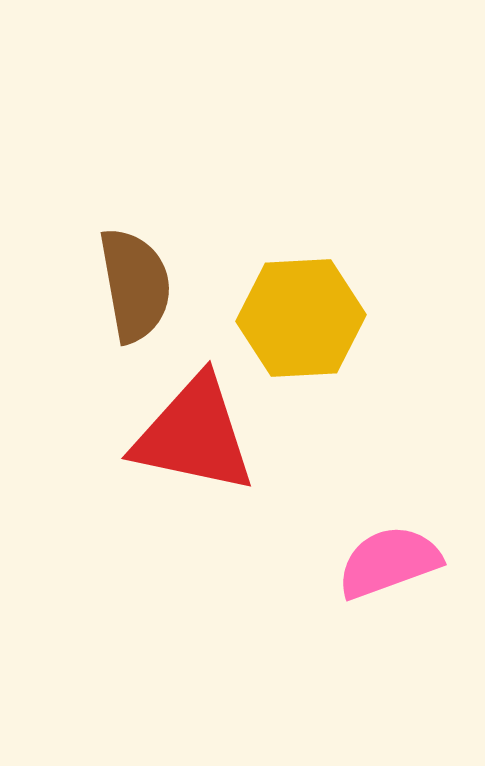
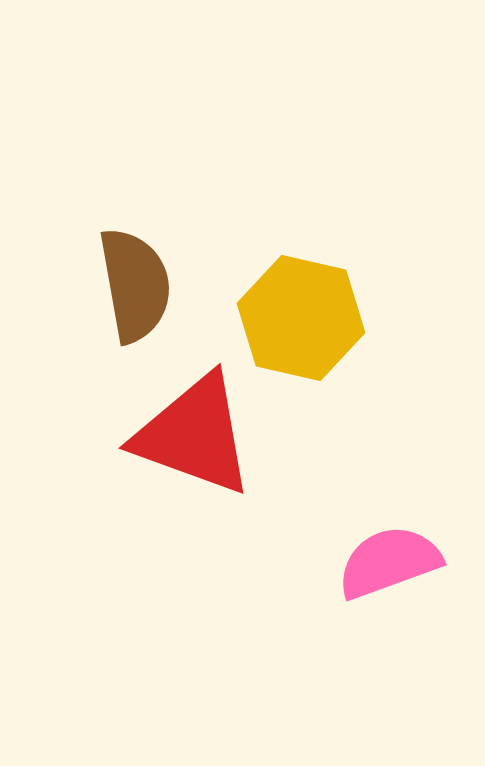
yellow hexagon: rotated 16 degrees clockwise
red triangle: rotated 8 degrees clockwise
